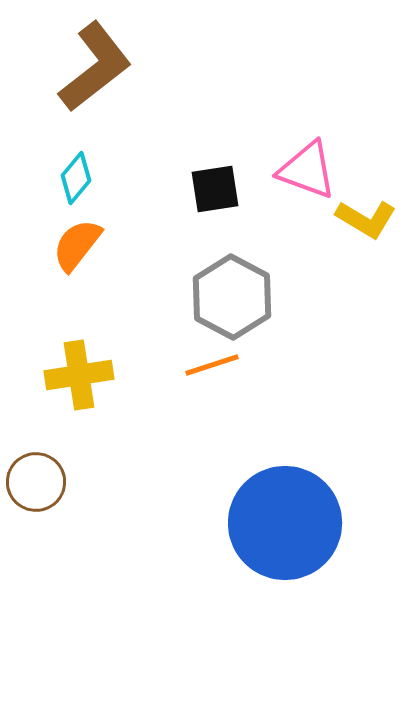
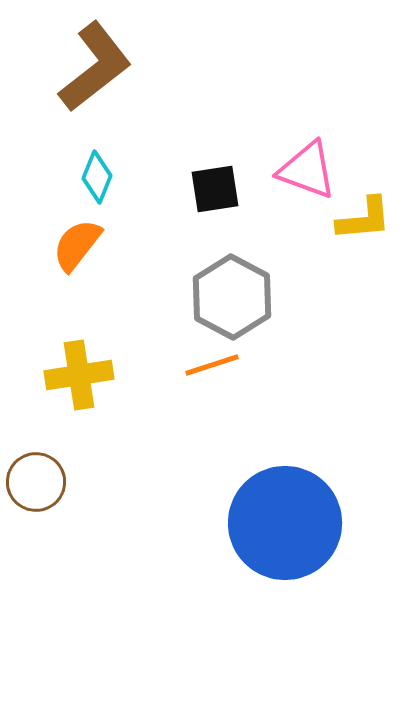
cyan diamond: moved 21 px right, 1 px up; rotated 18 degrees counterclockwise
yellow L-shape: moved 2 px left; rotated 36 degrees counterclockwise
